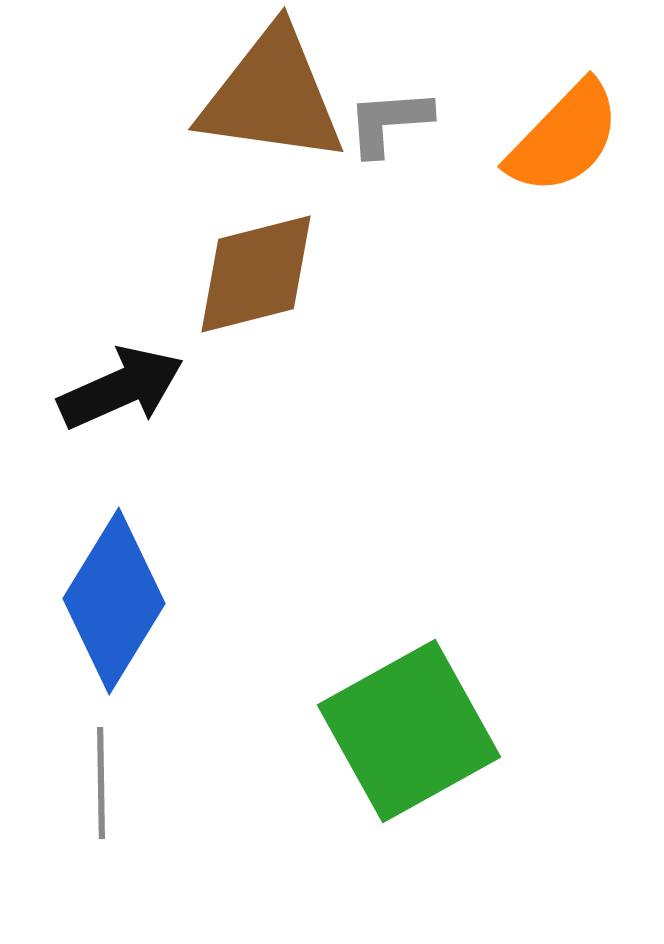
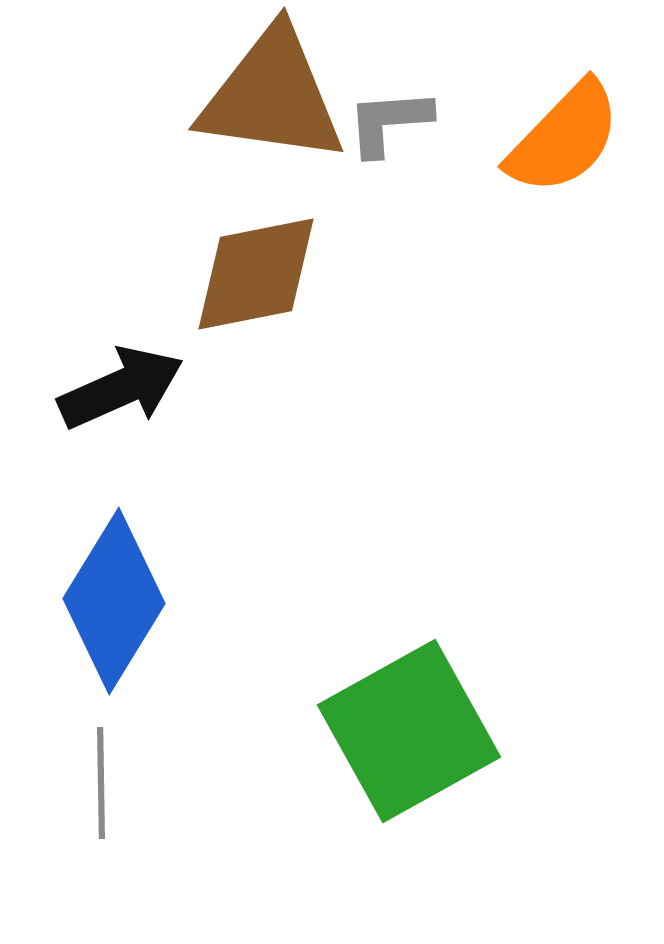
brown diamond: rotated 3 degrees clockwise
